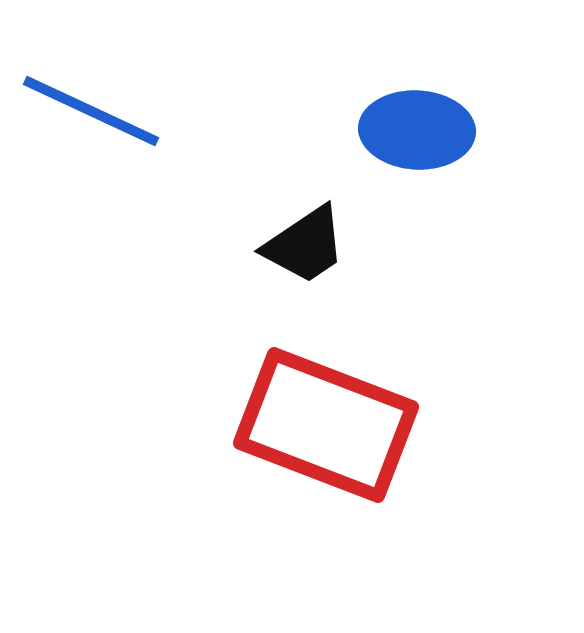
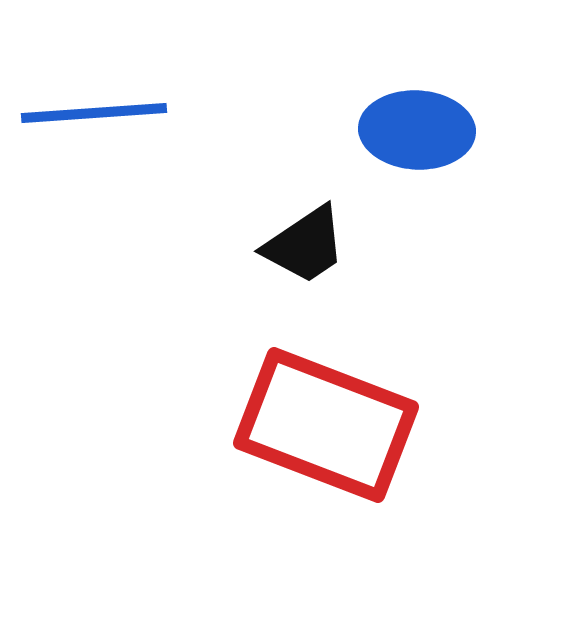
blue line: moved 3 px right, 2 px down; rotated 29 degrees counterclockwise
